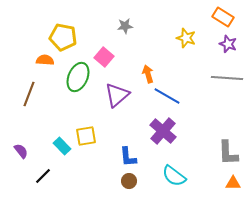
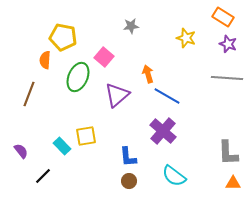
gray star: moved 6 px right
orange semicircle: rotated 90 degrees counterclockwise
